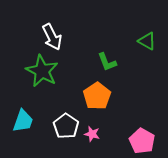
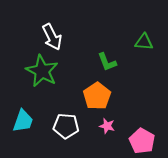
green triangle: moved 3 px left, 1 px down; rotated 24 degrees counterclockwise
white pentagon: rotated 30 degrees counterclockwise
pink star: moved 15 px right, 8 px up
